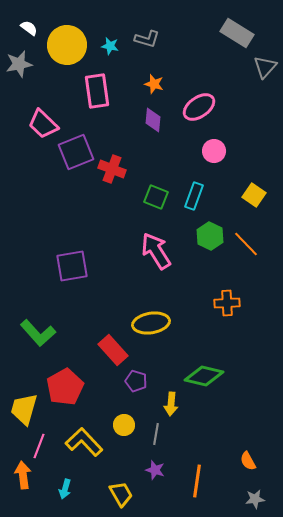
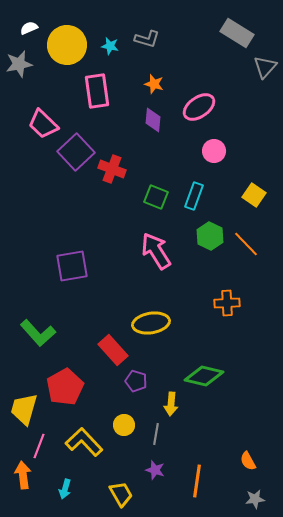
white semicircle at (29, 28): rotated 60 degrees counterclockwise
purple square at (76, 152): rotated 21 degrees counterclockwise
